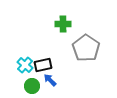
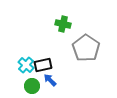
green cross: rotated 14 degrees clockwise
cyan cross: moved 1 px right
